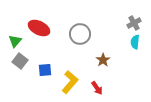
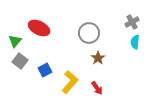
gray cross: moved 2 px left, 1 px up
gray circle: moved 9 px right, 1 px up
brown star: moved 5 px left, 2 px up
blue square: rotated 24 degrees counterclockwise
